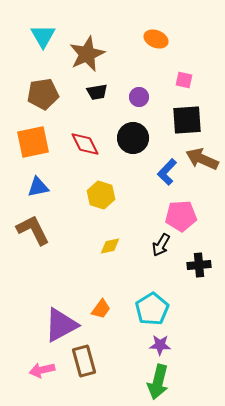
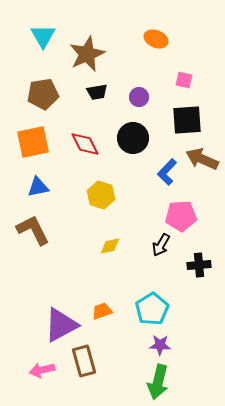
orange trapezoid: moved 1 px right, 2 px down; rotated 145 degrees counterclockwise
